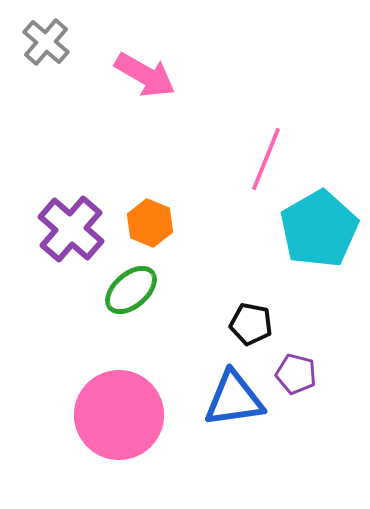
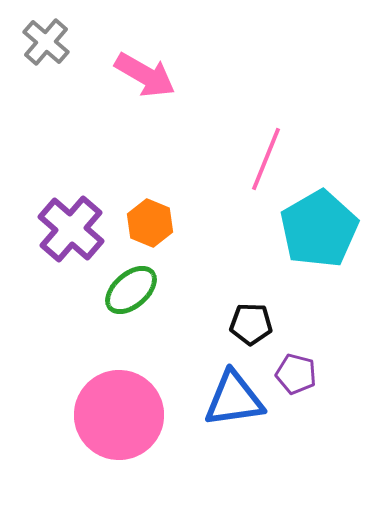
black pentagon: rotated 9 degrees counterclockwise
